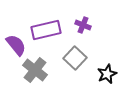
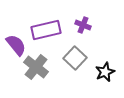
gray cross: moved 1 px right, 3 px up
black star: moved 2 px left, 2 px up
